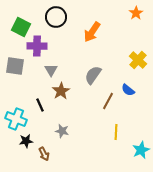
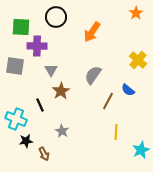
green square: rotated 24 degrees counterclockwise
gray star: rotated 16 degrees clockwise
